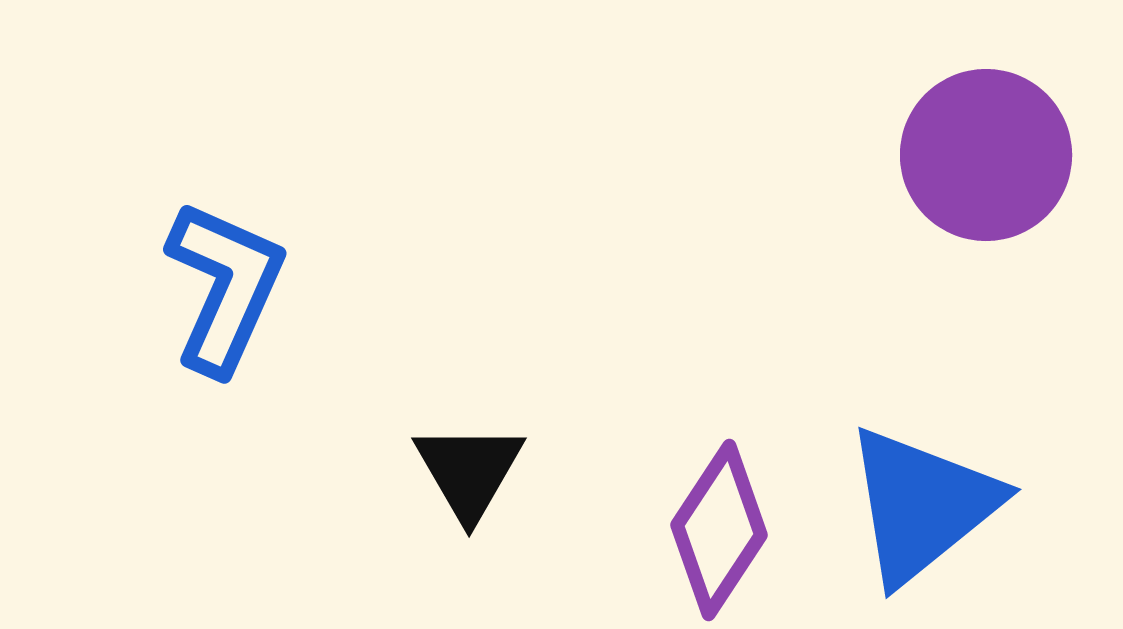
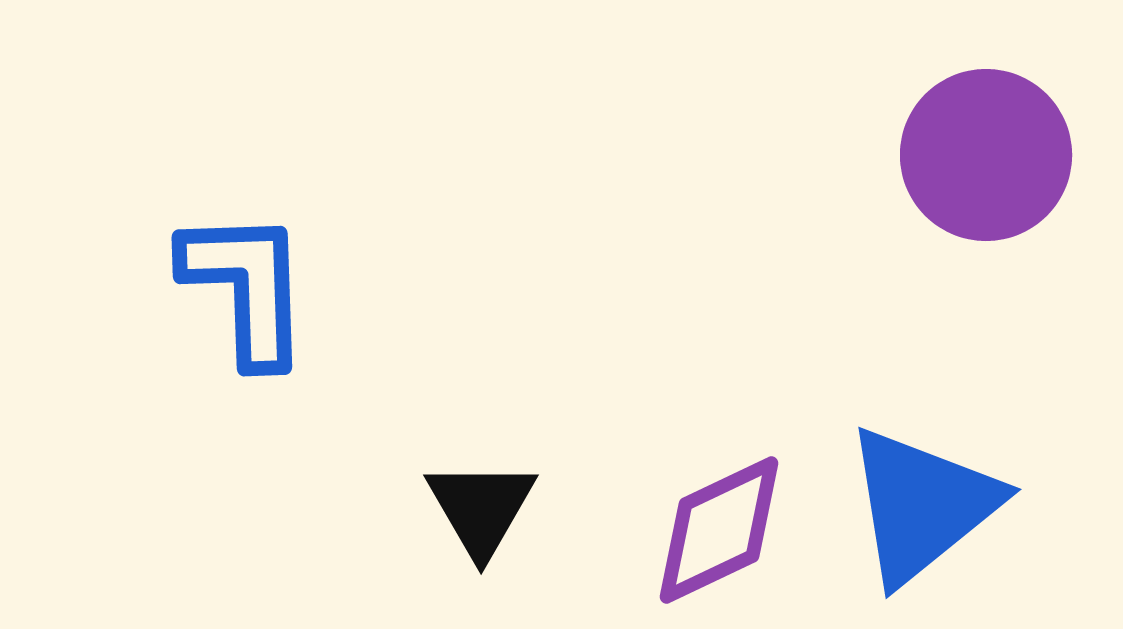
blue L-shape: moved 21 px right; rotated 26 degrees counterclockwise
black triangle: moved 12 px right, 37 px down
purple diamond: rotated 31 degrees clockwise
